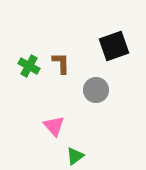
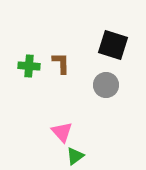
black square: moved 1 px left, 1 px up; rotated 36 degrees clockwise
green cross: rotated 25 degrees counterclockwise
gray circle: moved 10 px right, 5 px up
pink triangle: moved 8 px right, 6 px down
